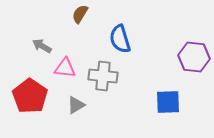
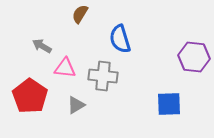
blue square: moved 1 px right, 2 px down
